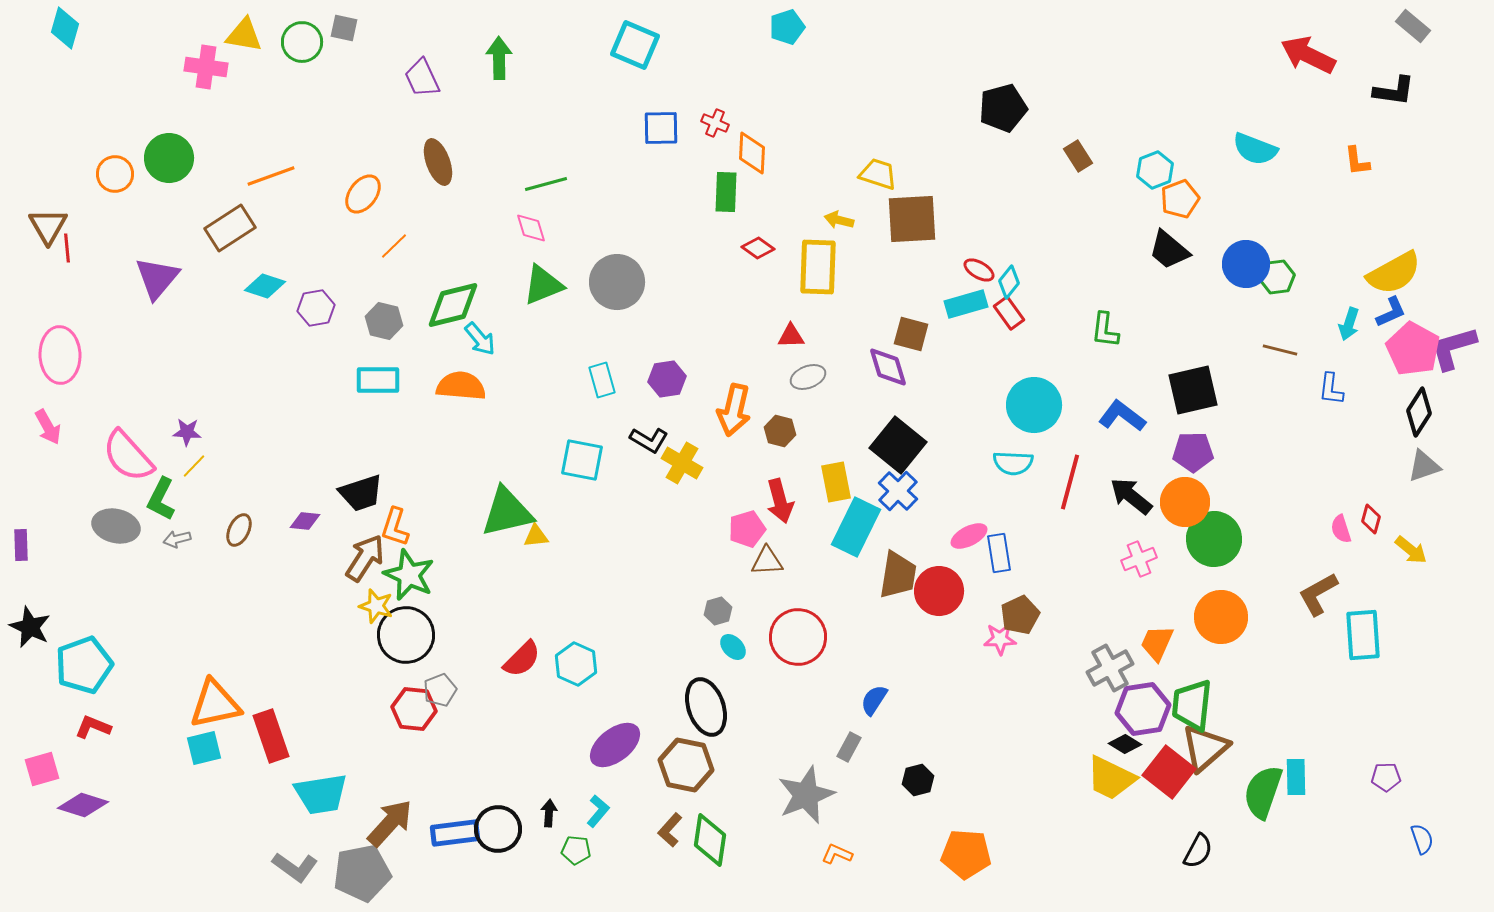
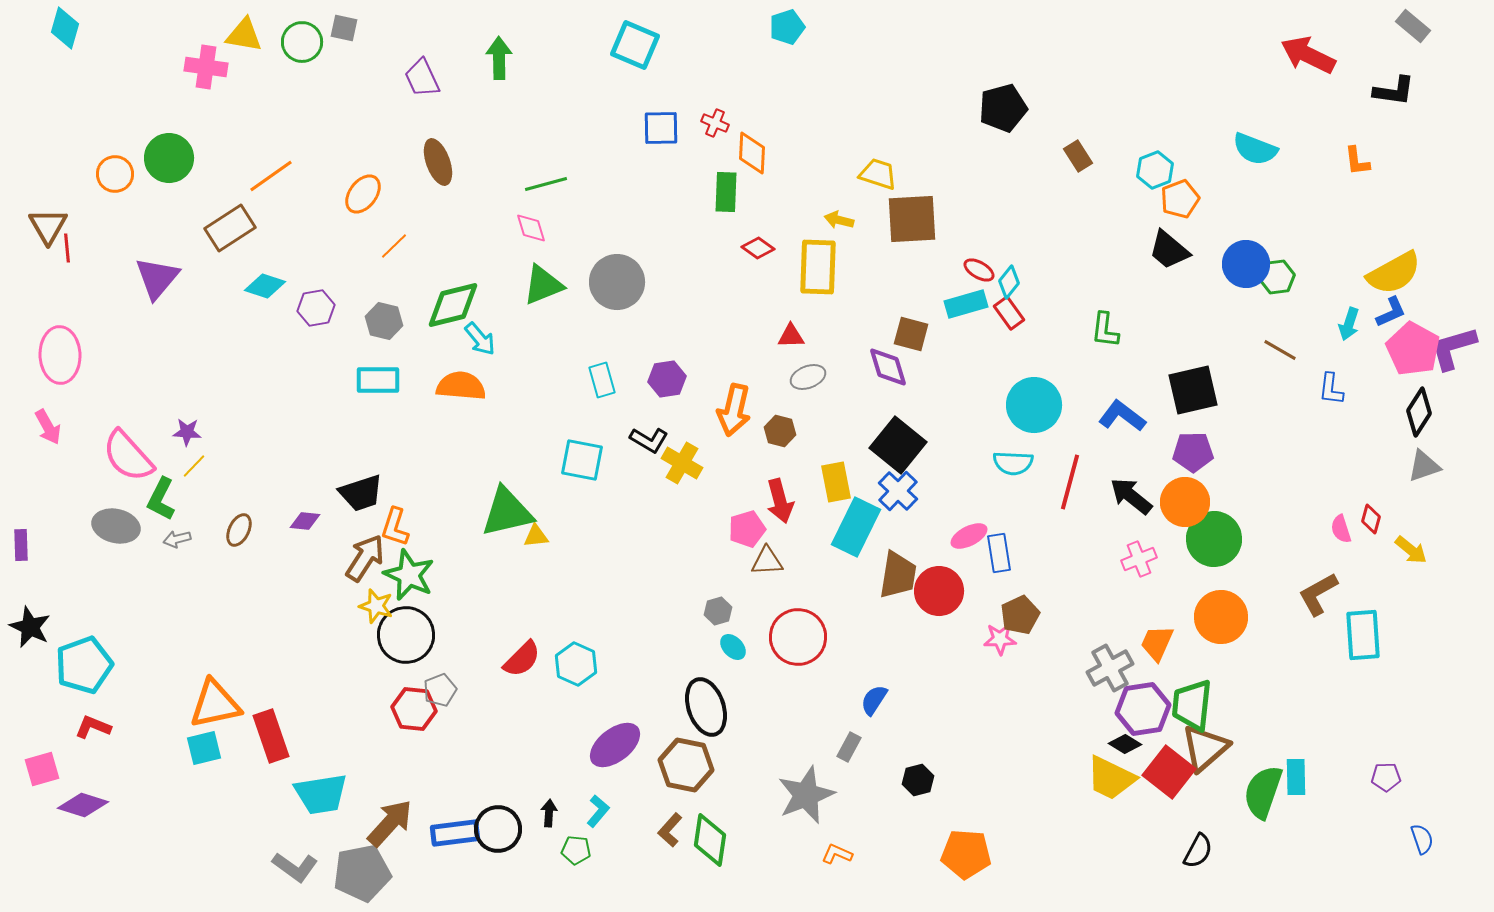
orange line at (271, 176): rotated 15 degrees counterclockwise
brown line at (1280, 350): rotated 16 degrees clockwise
